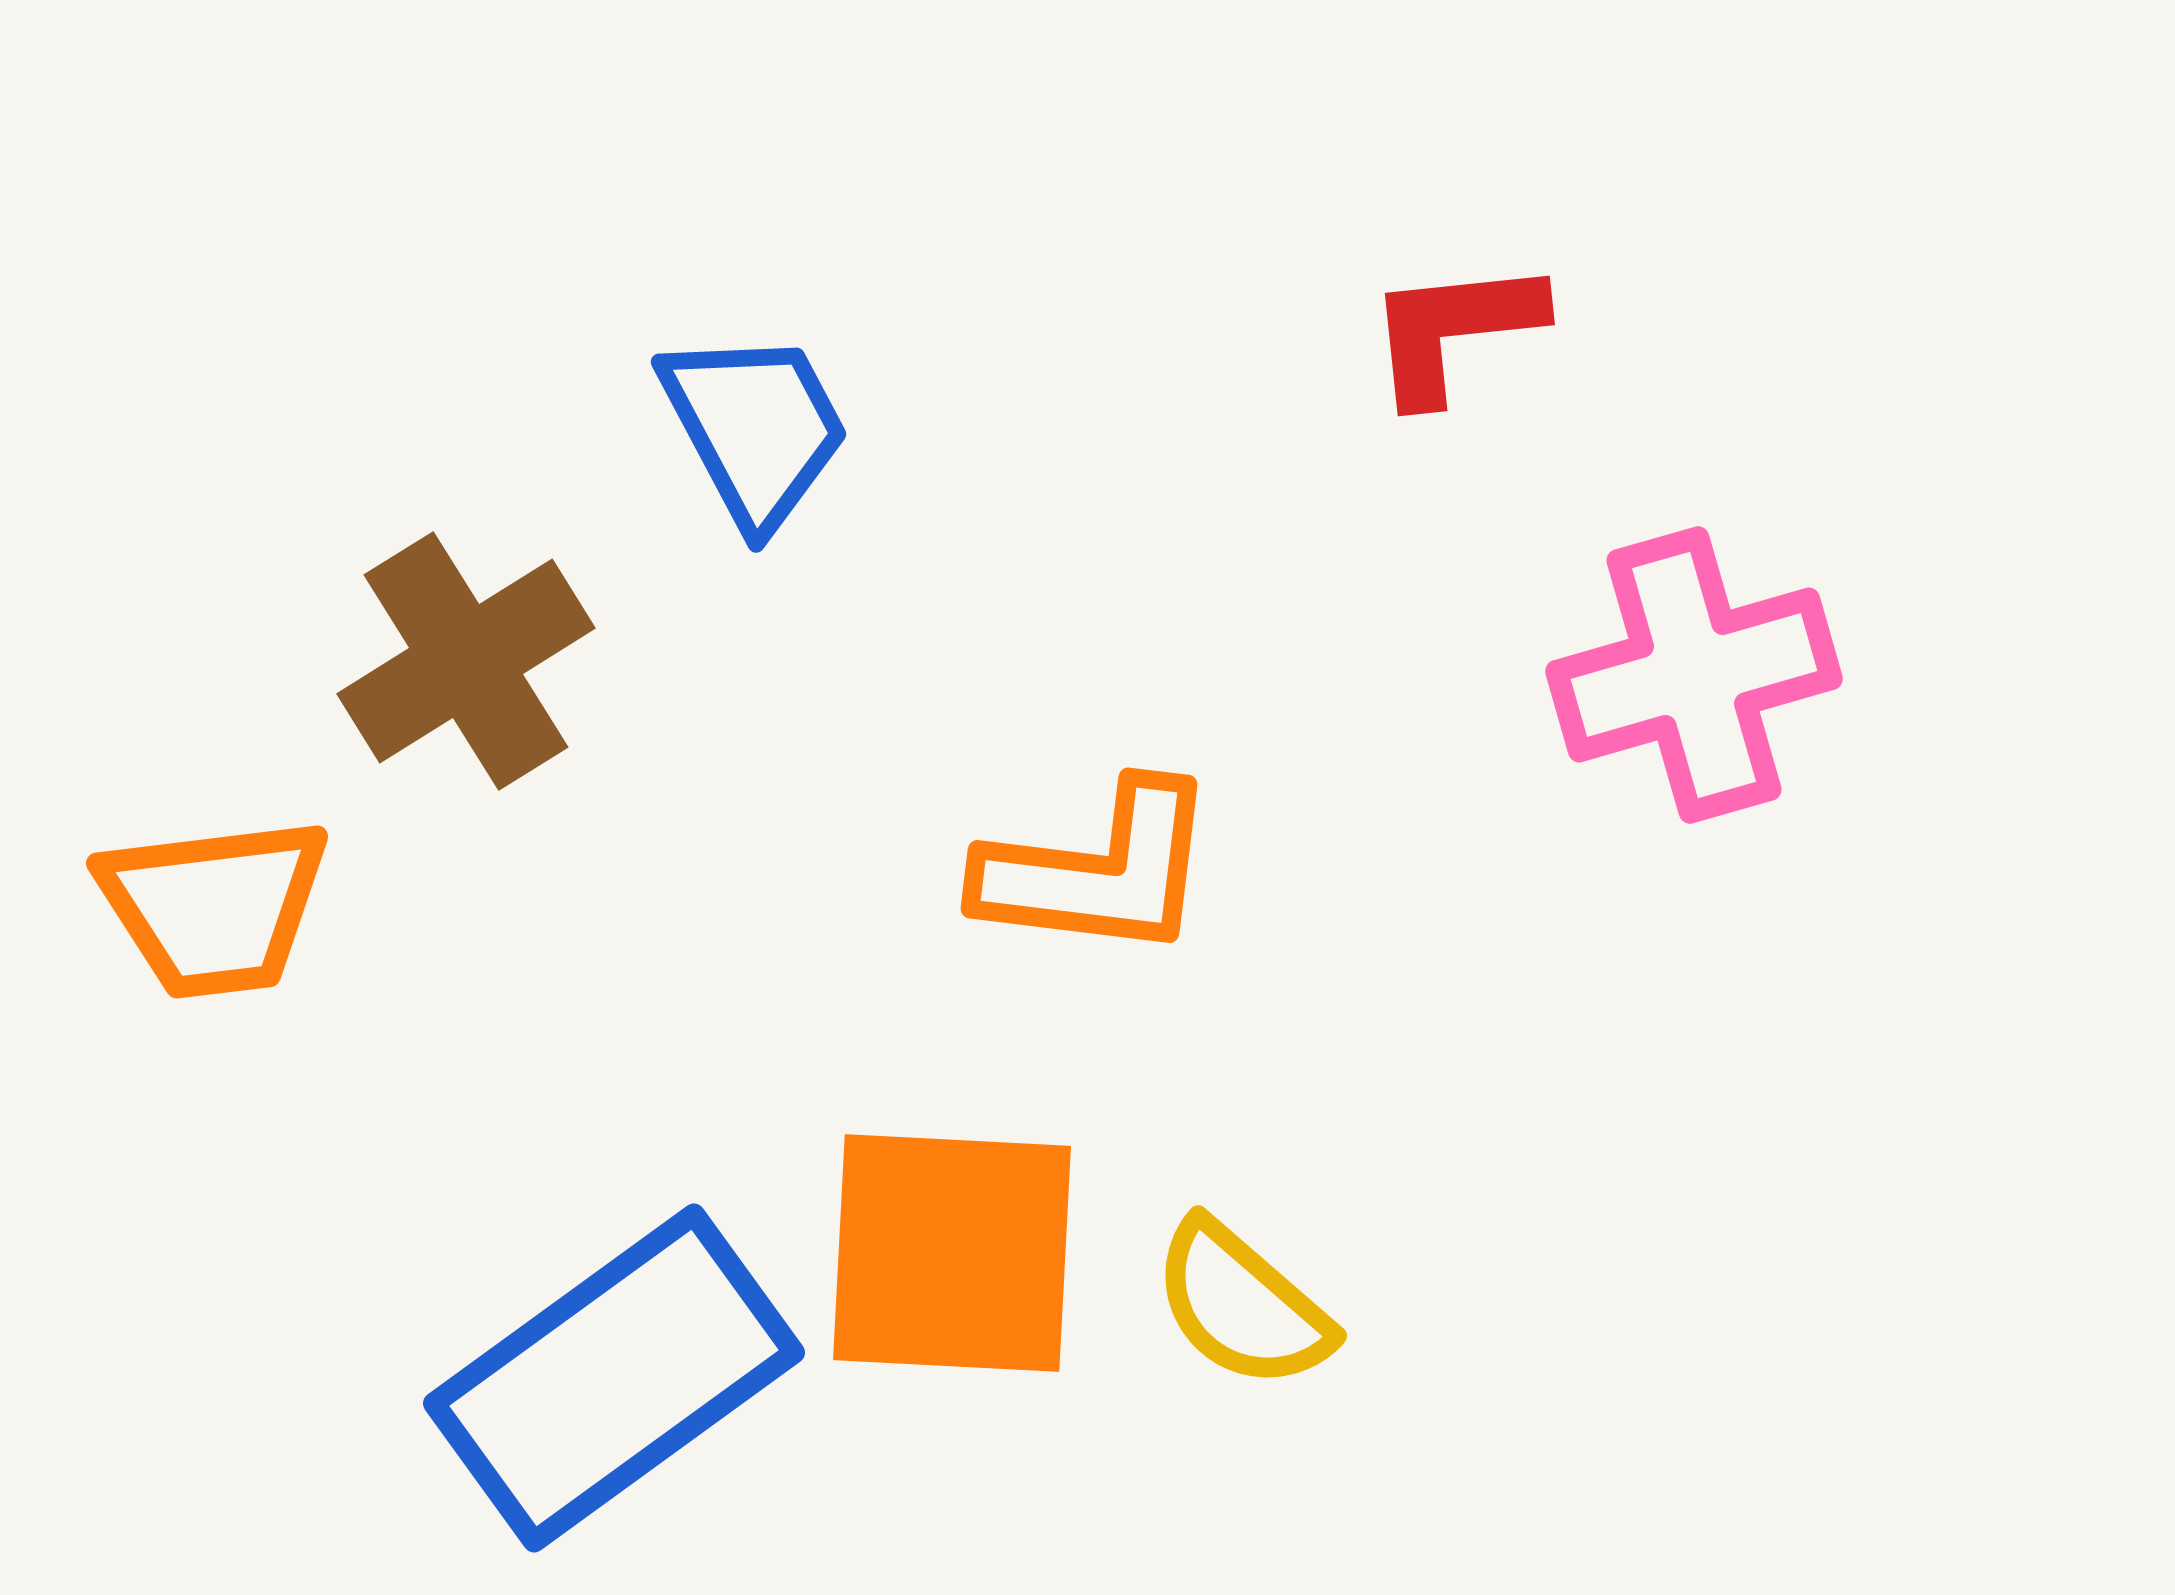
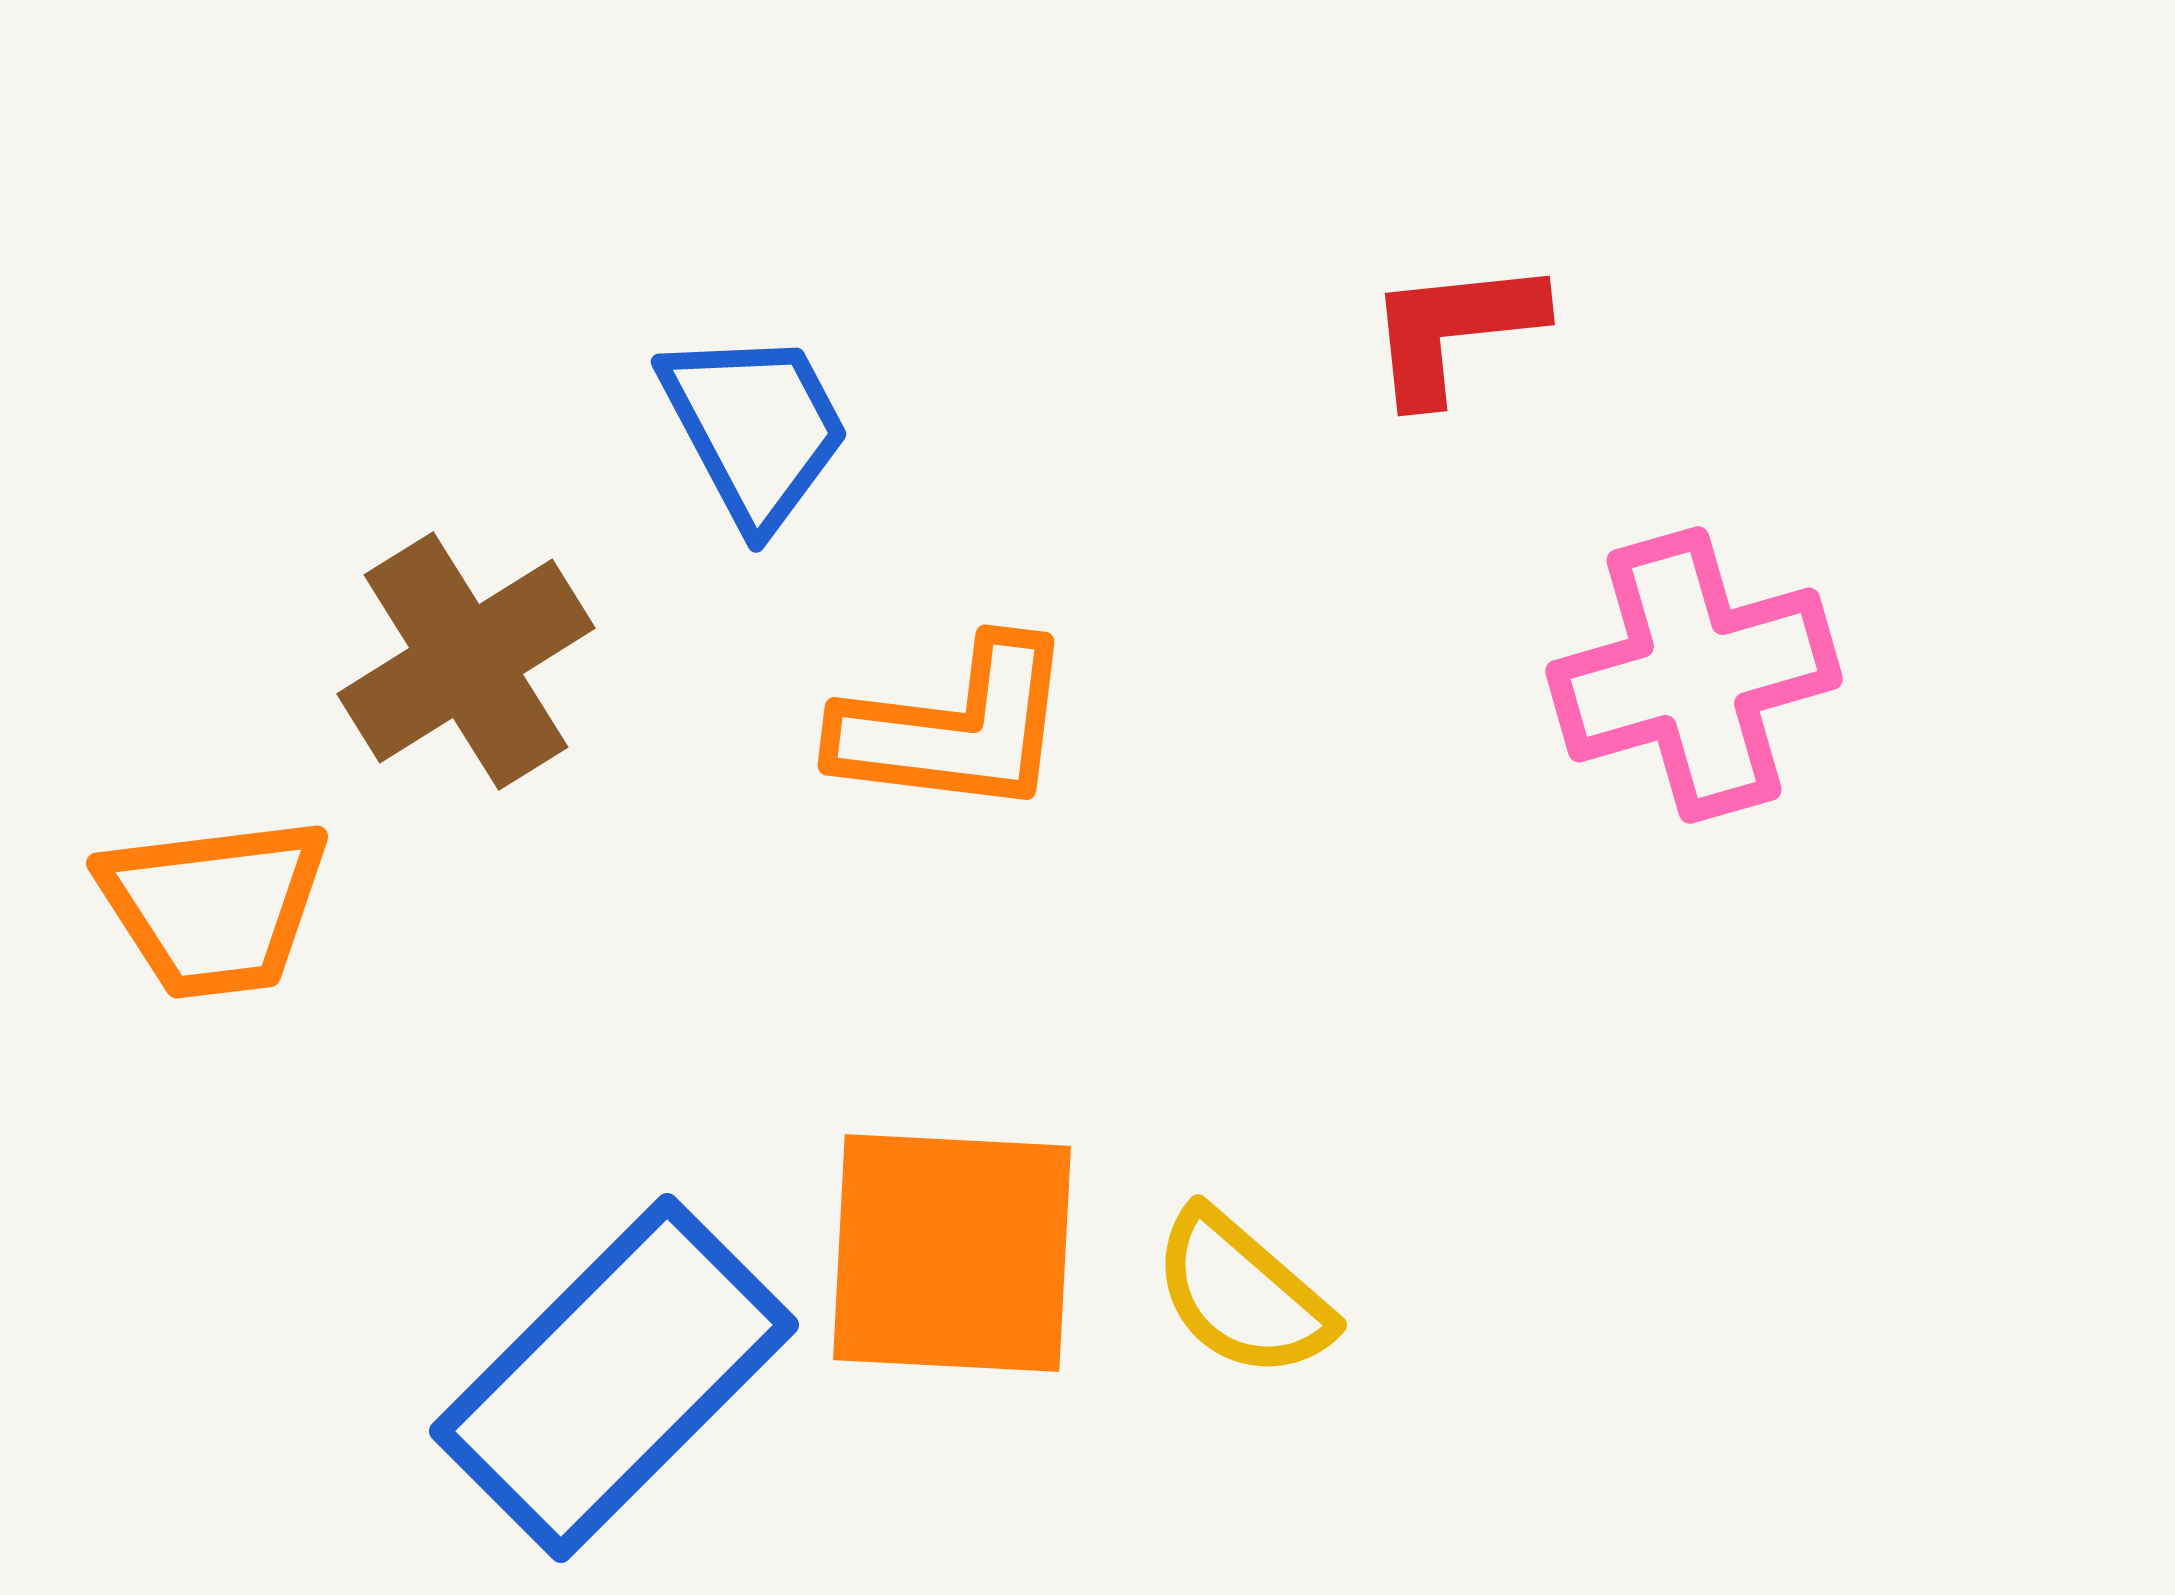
orange L-shape: moved 143 px left, 143 px up
yellow semicircle: moved 11 px up
blue rectangle: rotated 9 degrees counterclockwise
